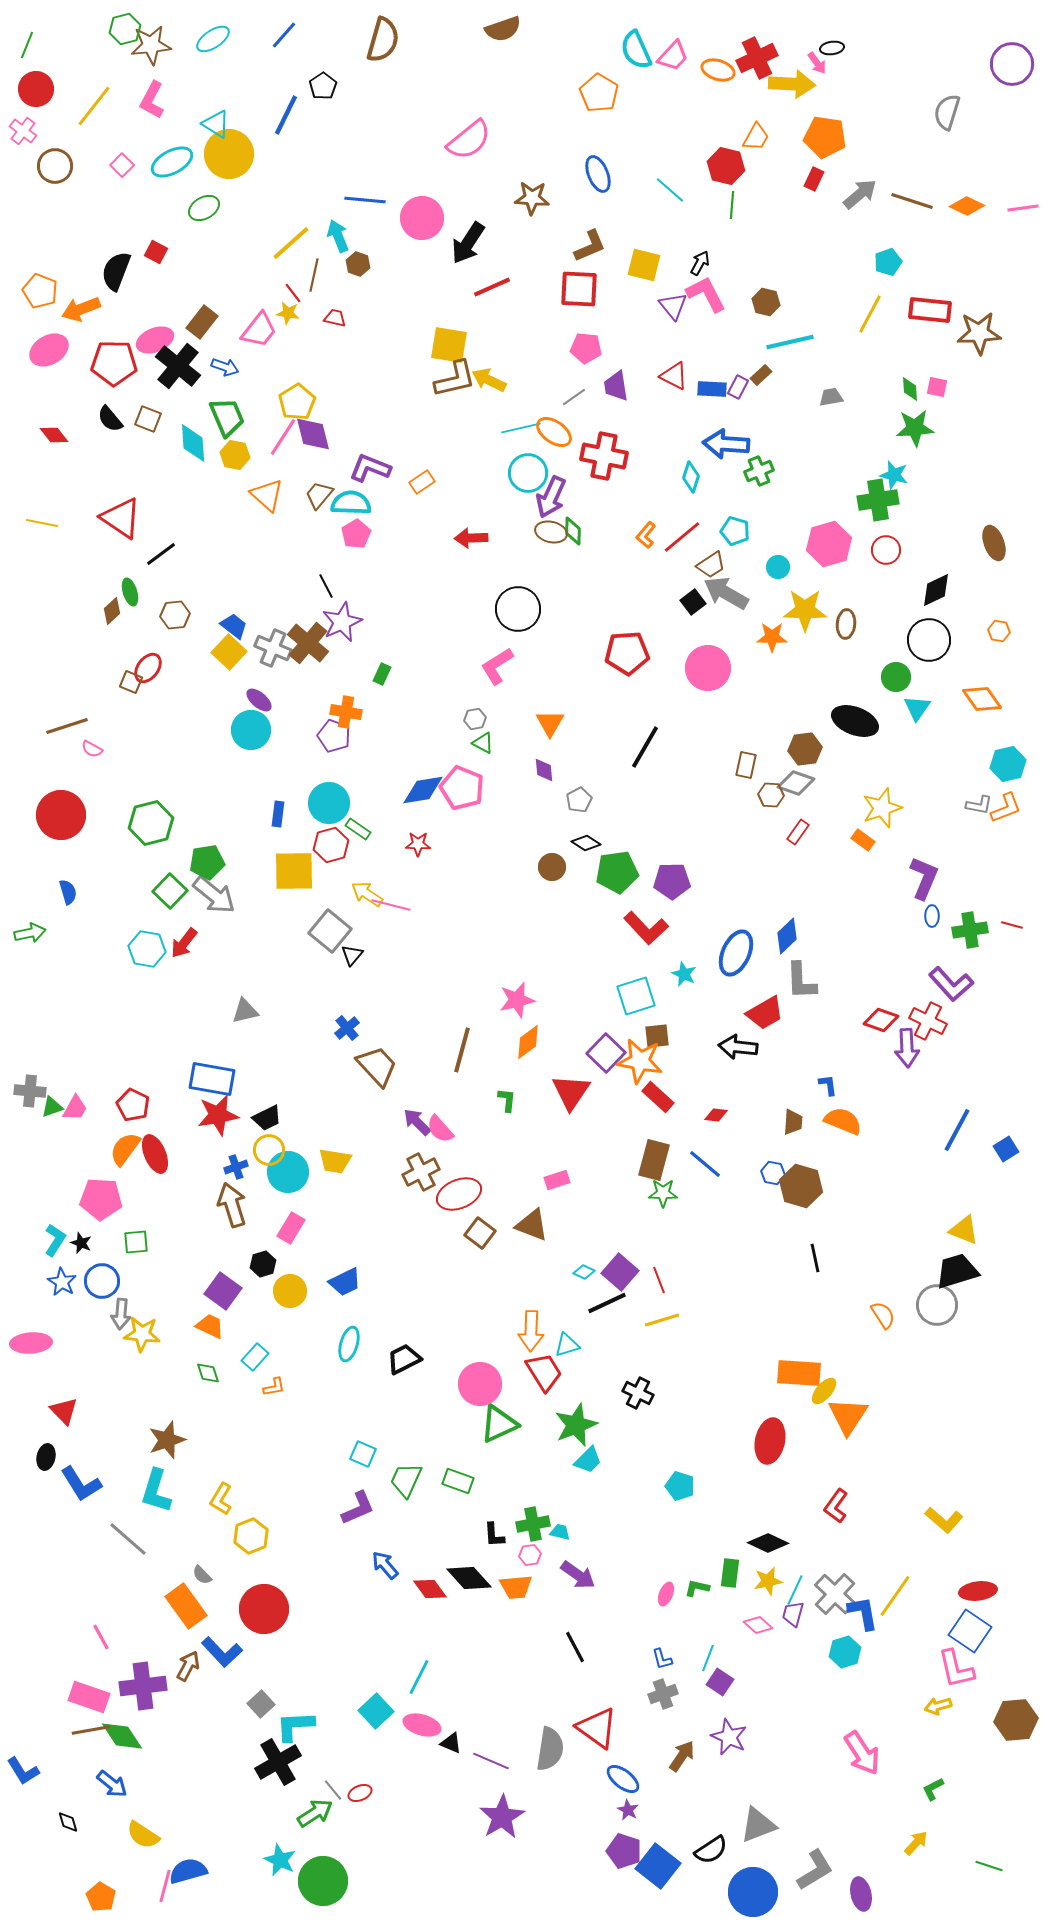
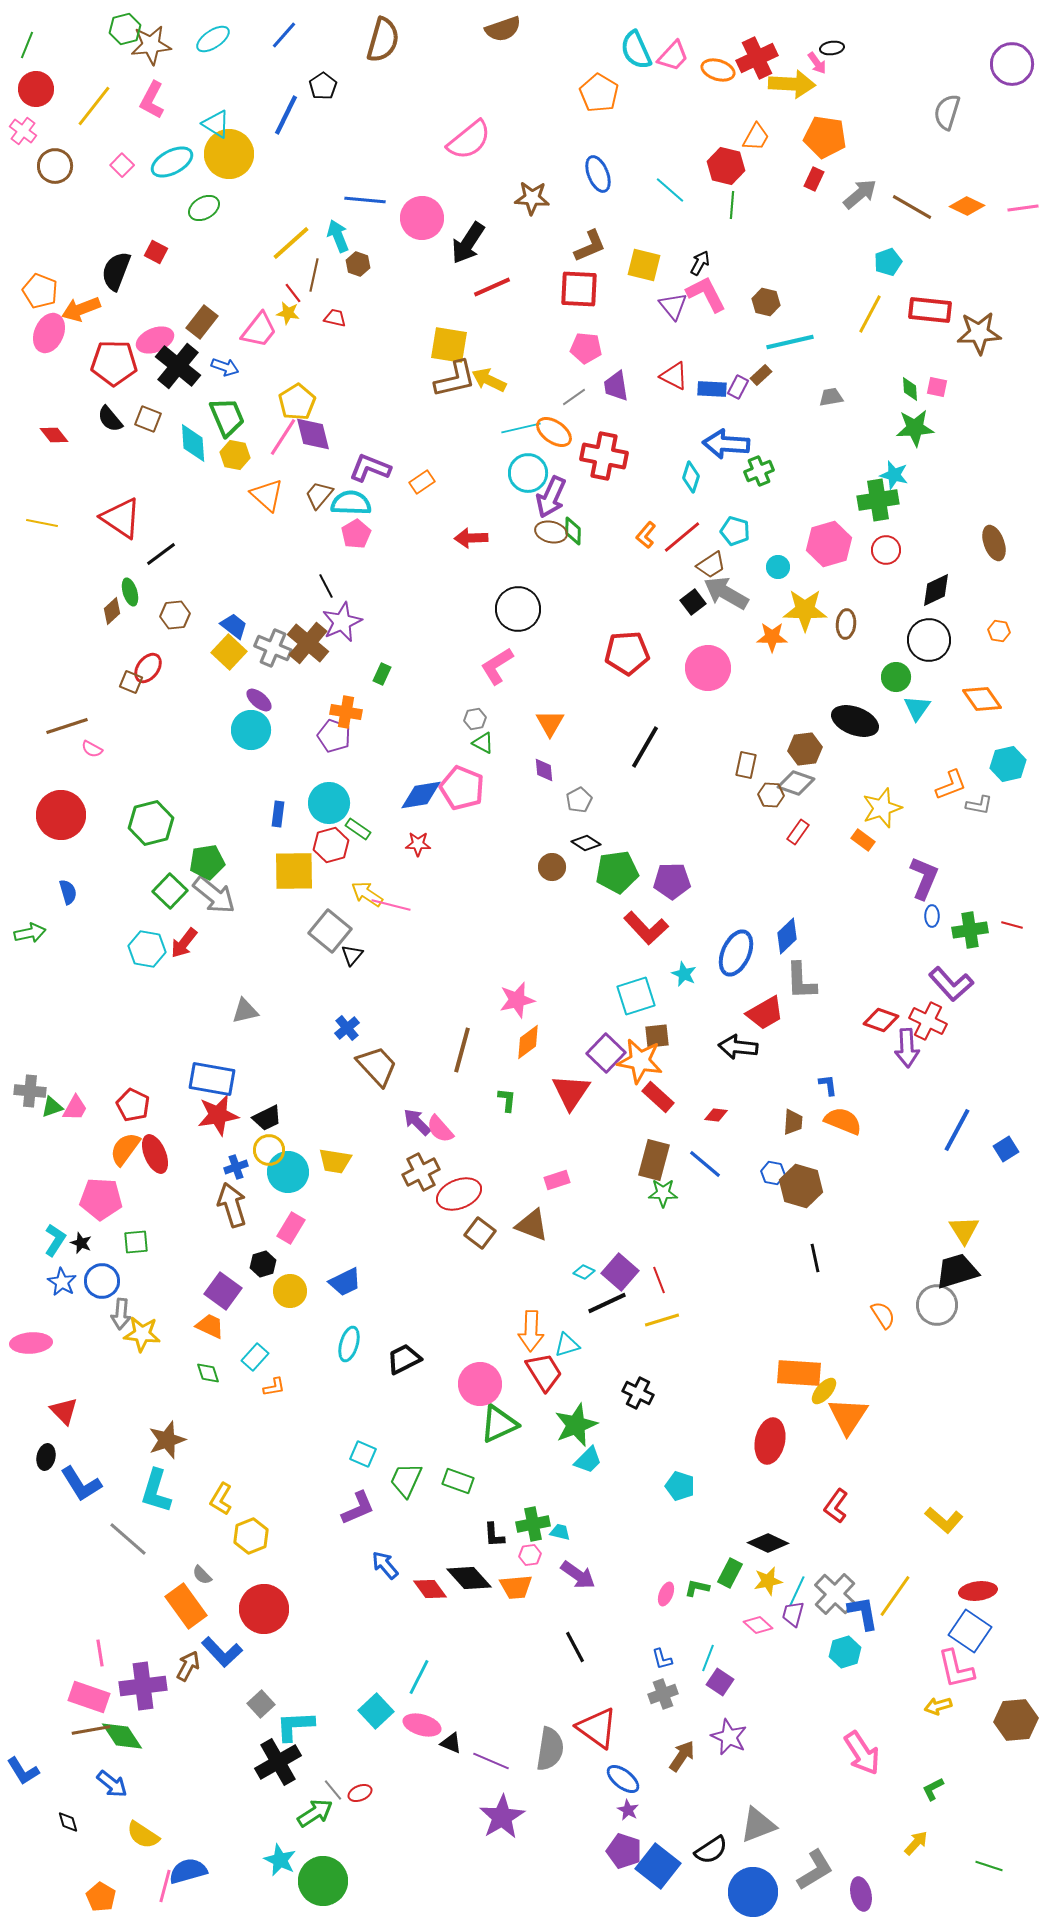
brown line at (912, 201): moved 6 px down; rotated 12 degrees clockwise
pink ellipse at (49, 350): moved 17 px up; rotated 36 degrees counterclockwise
blue diamond at (423, 790): moved 2 px left, 5 px down
orange L-shape at (1006, 808): moved 55 px left, 23 px up
yellow triangle at (964, 1230): rotated 36 degrees clockwise
green rectangle at (730, 1573): rotated 20 degrees clockwise
cyan line at (795, 1590): moved 2 px right, 1 px down
pink line at (101, 1637): moved 1 px left, 16 px down; rotated 20 degrees clockwise
